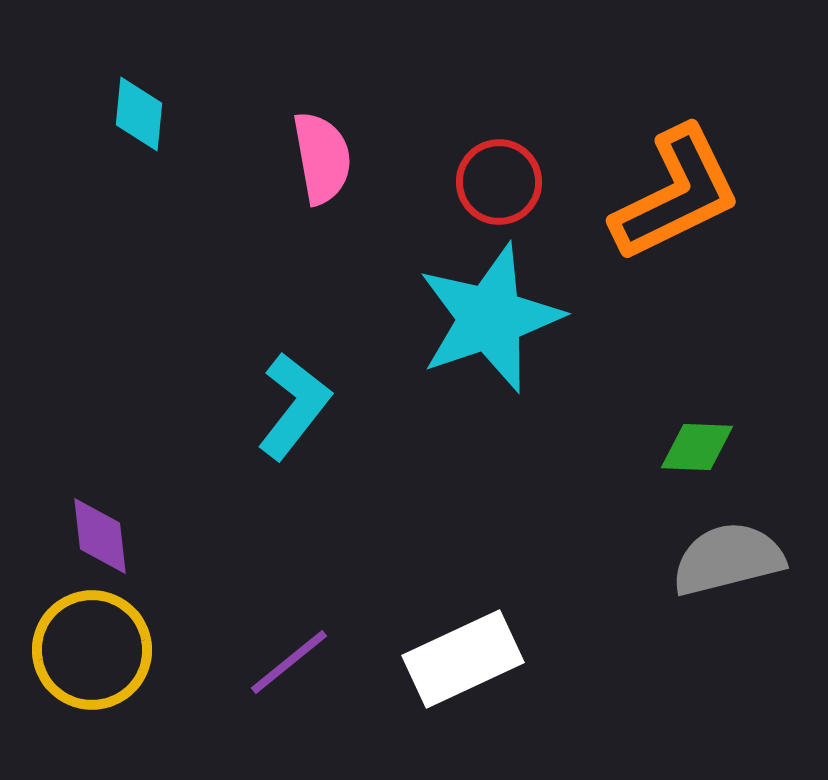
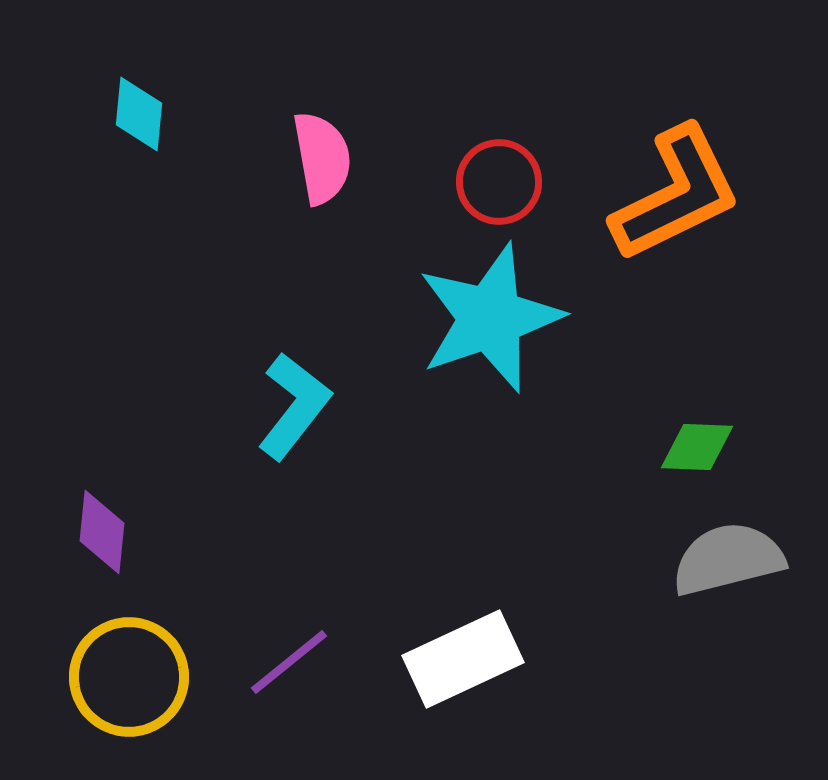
purple diamond: moved 2 px right, 4 px up; rotated 12 degrees clockwise
yellow circle: moved 37 px right, 27 px down
